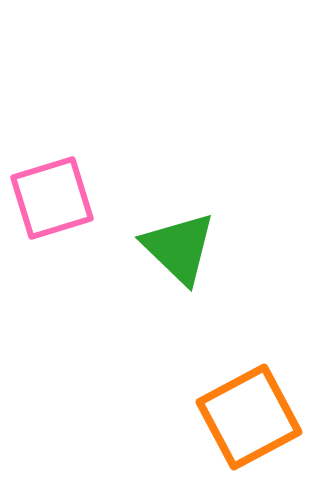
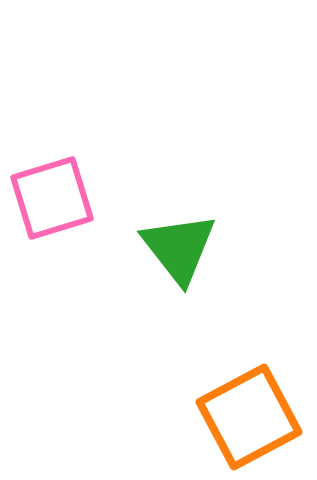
green triangle: rotated 8 degrees clockwise
